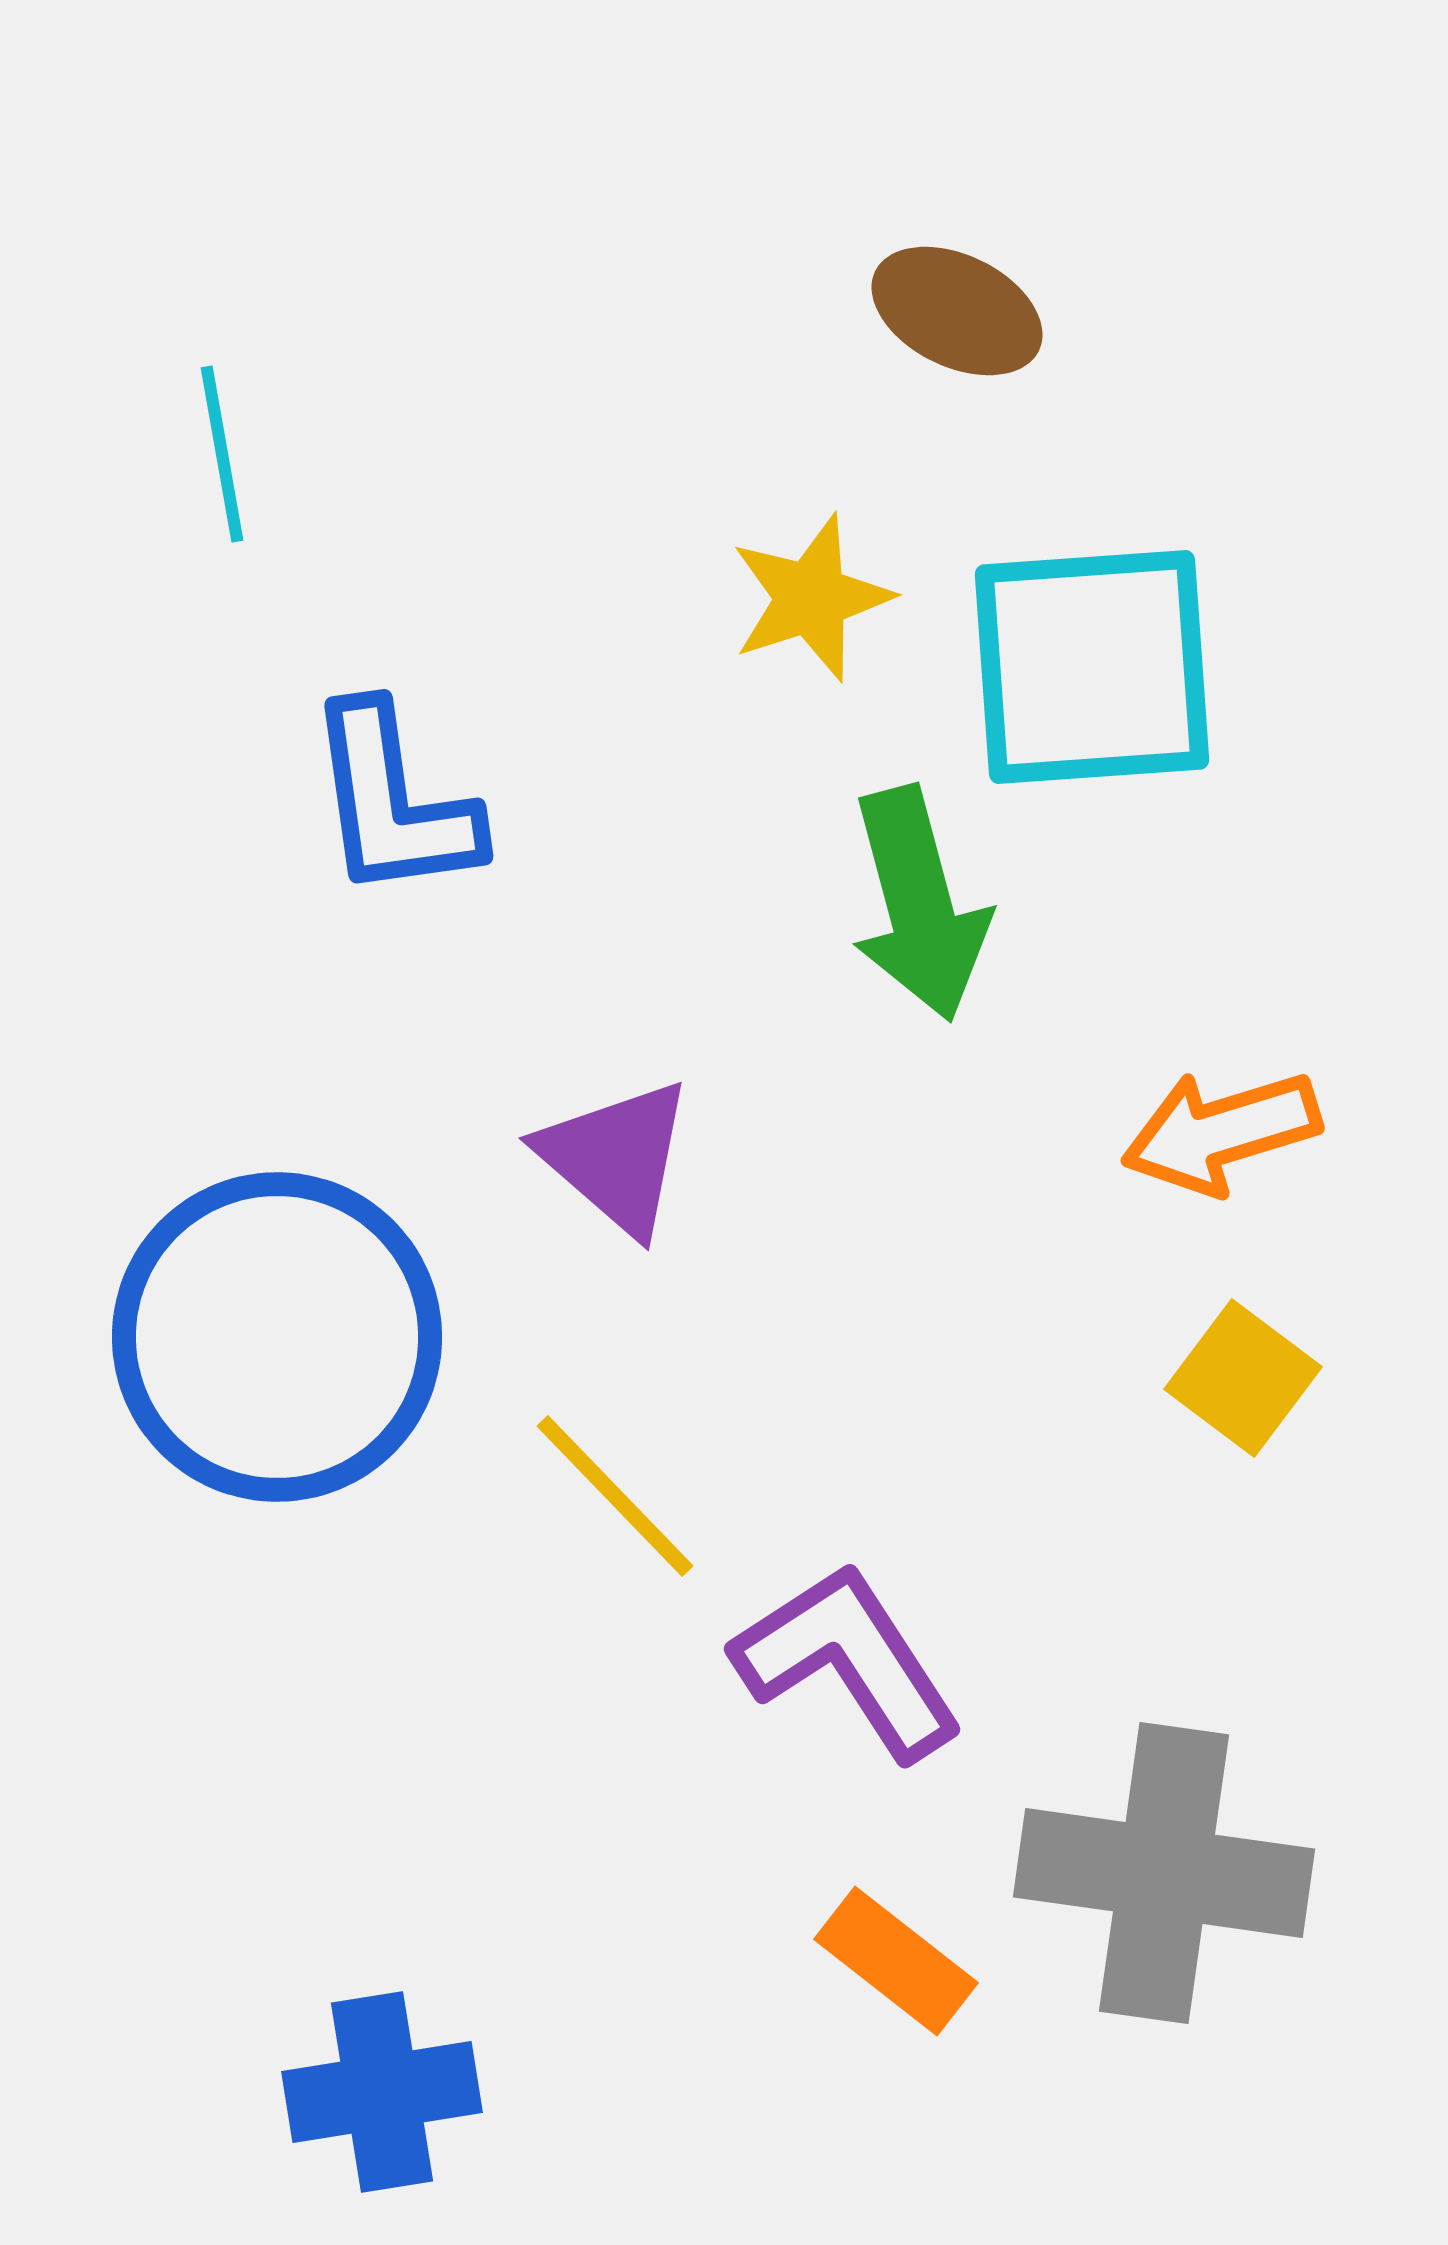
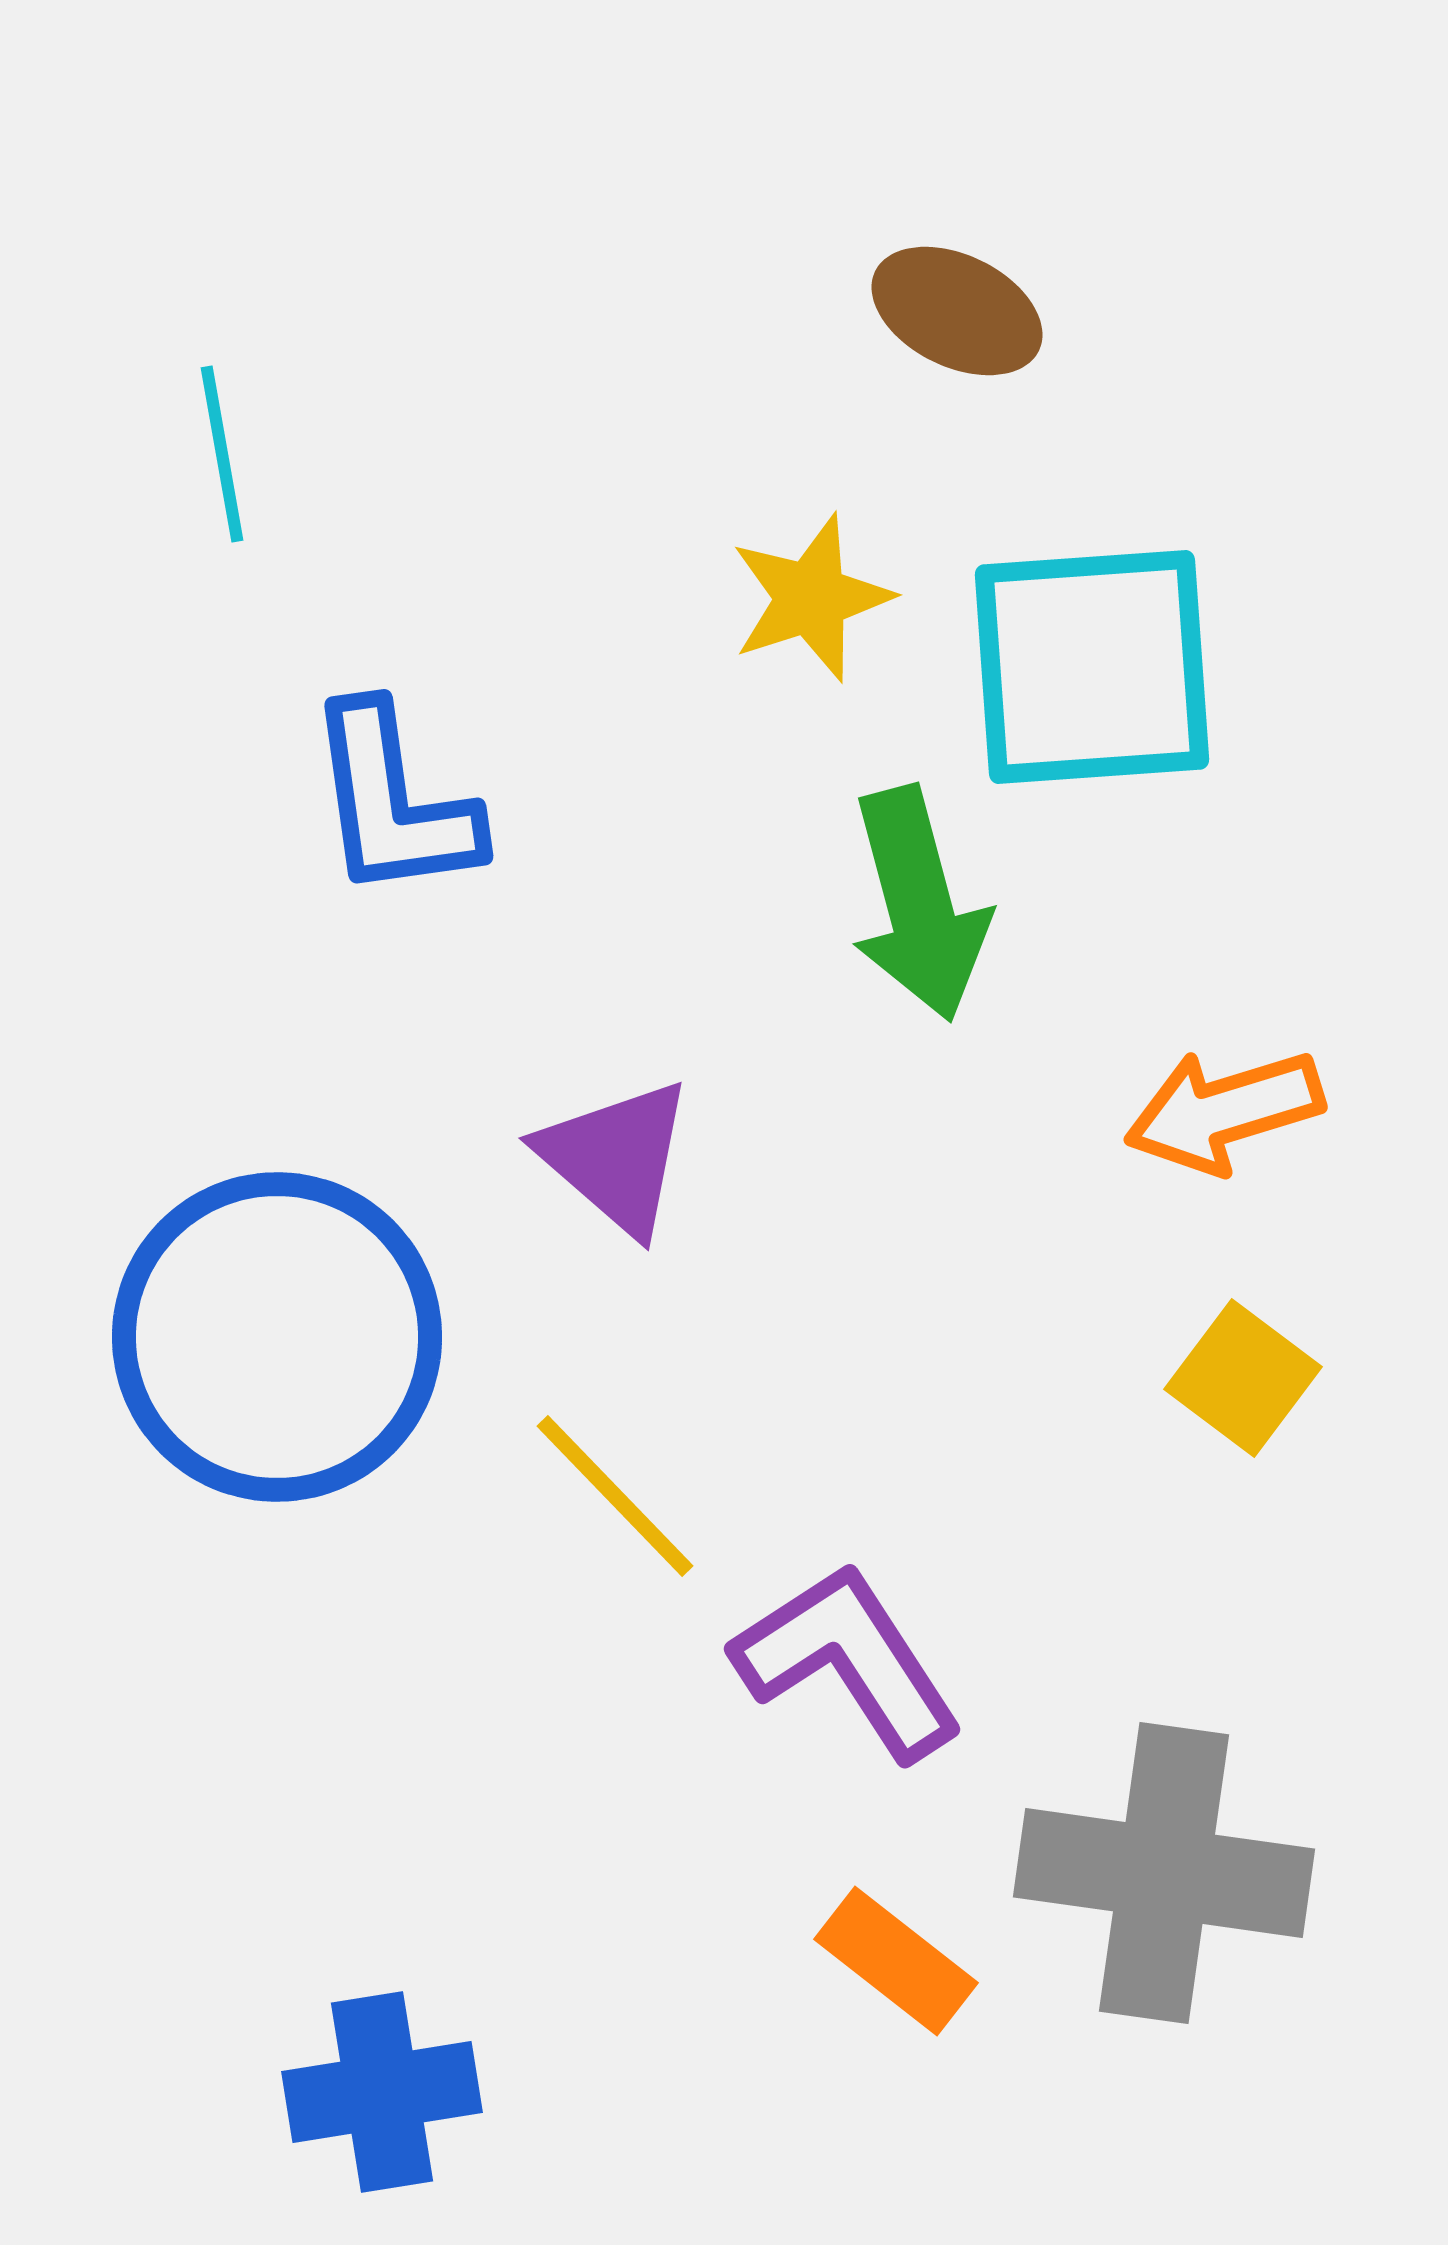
orange arrow: moved 3 px right, 21 px up
